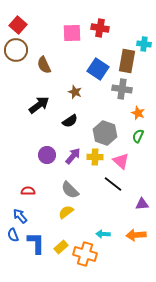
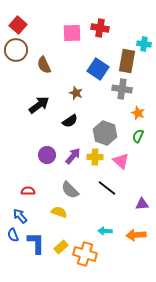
brown star: moved 1 px right, 1 px down
black line: moved 6 px left, 4 px down
yellow semicircle: moved 7 px left; rotated 56 degrees clockwise
cyan arrow: moved 2 px right, 3 px up
